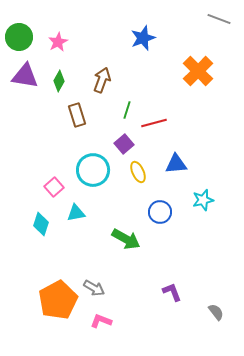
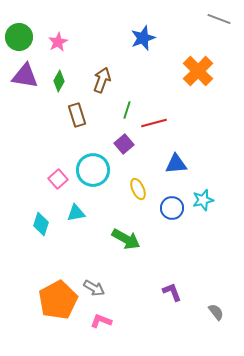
yellow ellipse: moved 17 px down
pink square: moved 4 px right, 8 px up
blue circle: moved 12 px right, 4 px up
